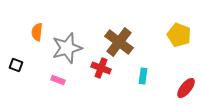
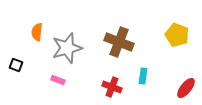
yellow pentagon: moved 2 px left
brown cross: rotated 16 degrees counterclockwise
red cross: moved 11 px right, 19 px down
